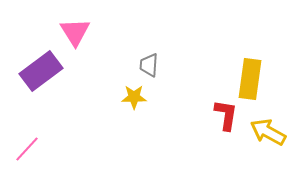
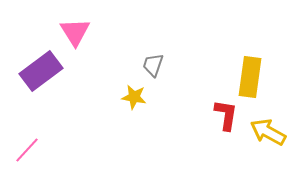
gray trapezoid: moved 4 px right; rotated 15 degrees clockwise
yellow rectangle: moved 2 px up
yellow star: rotated 10 degrees clockwise
pink line: moved 1 px down
